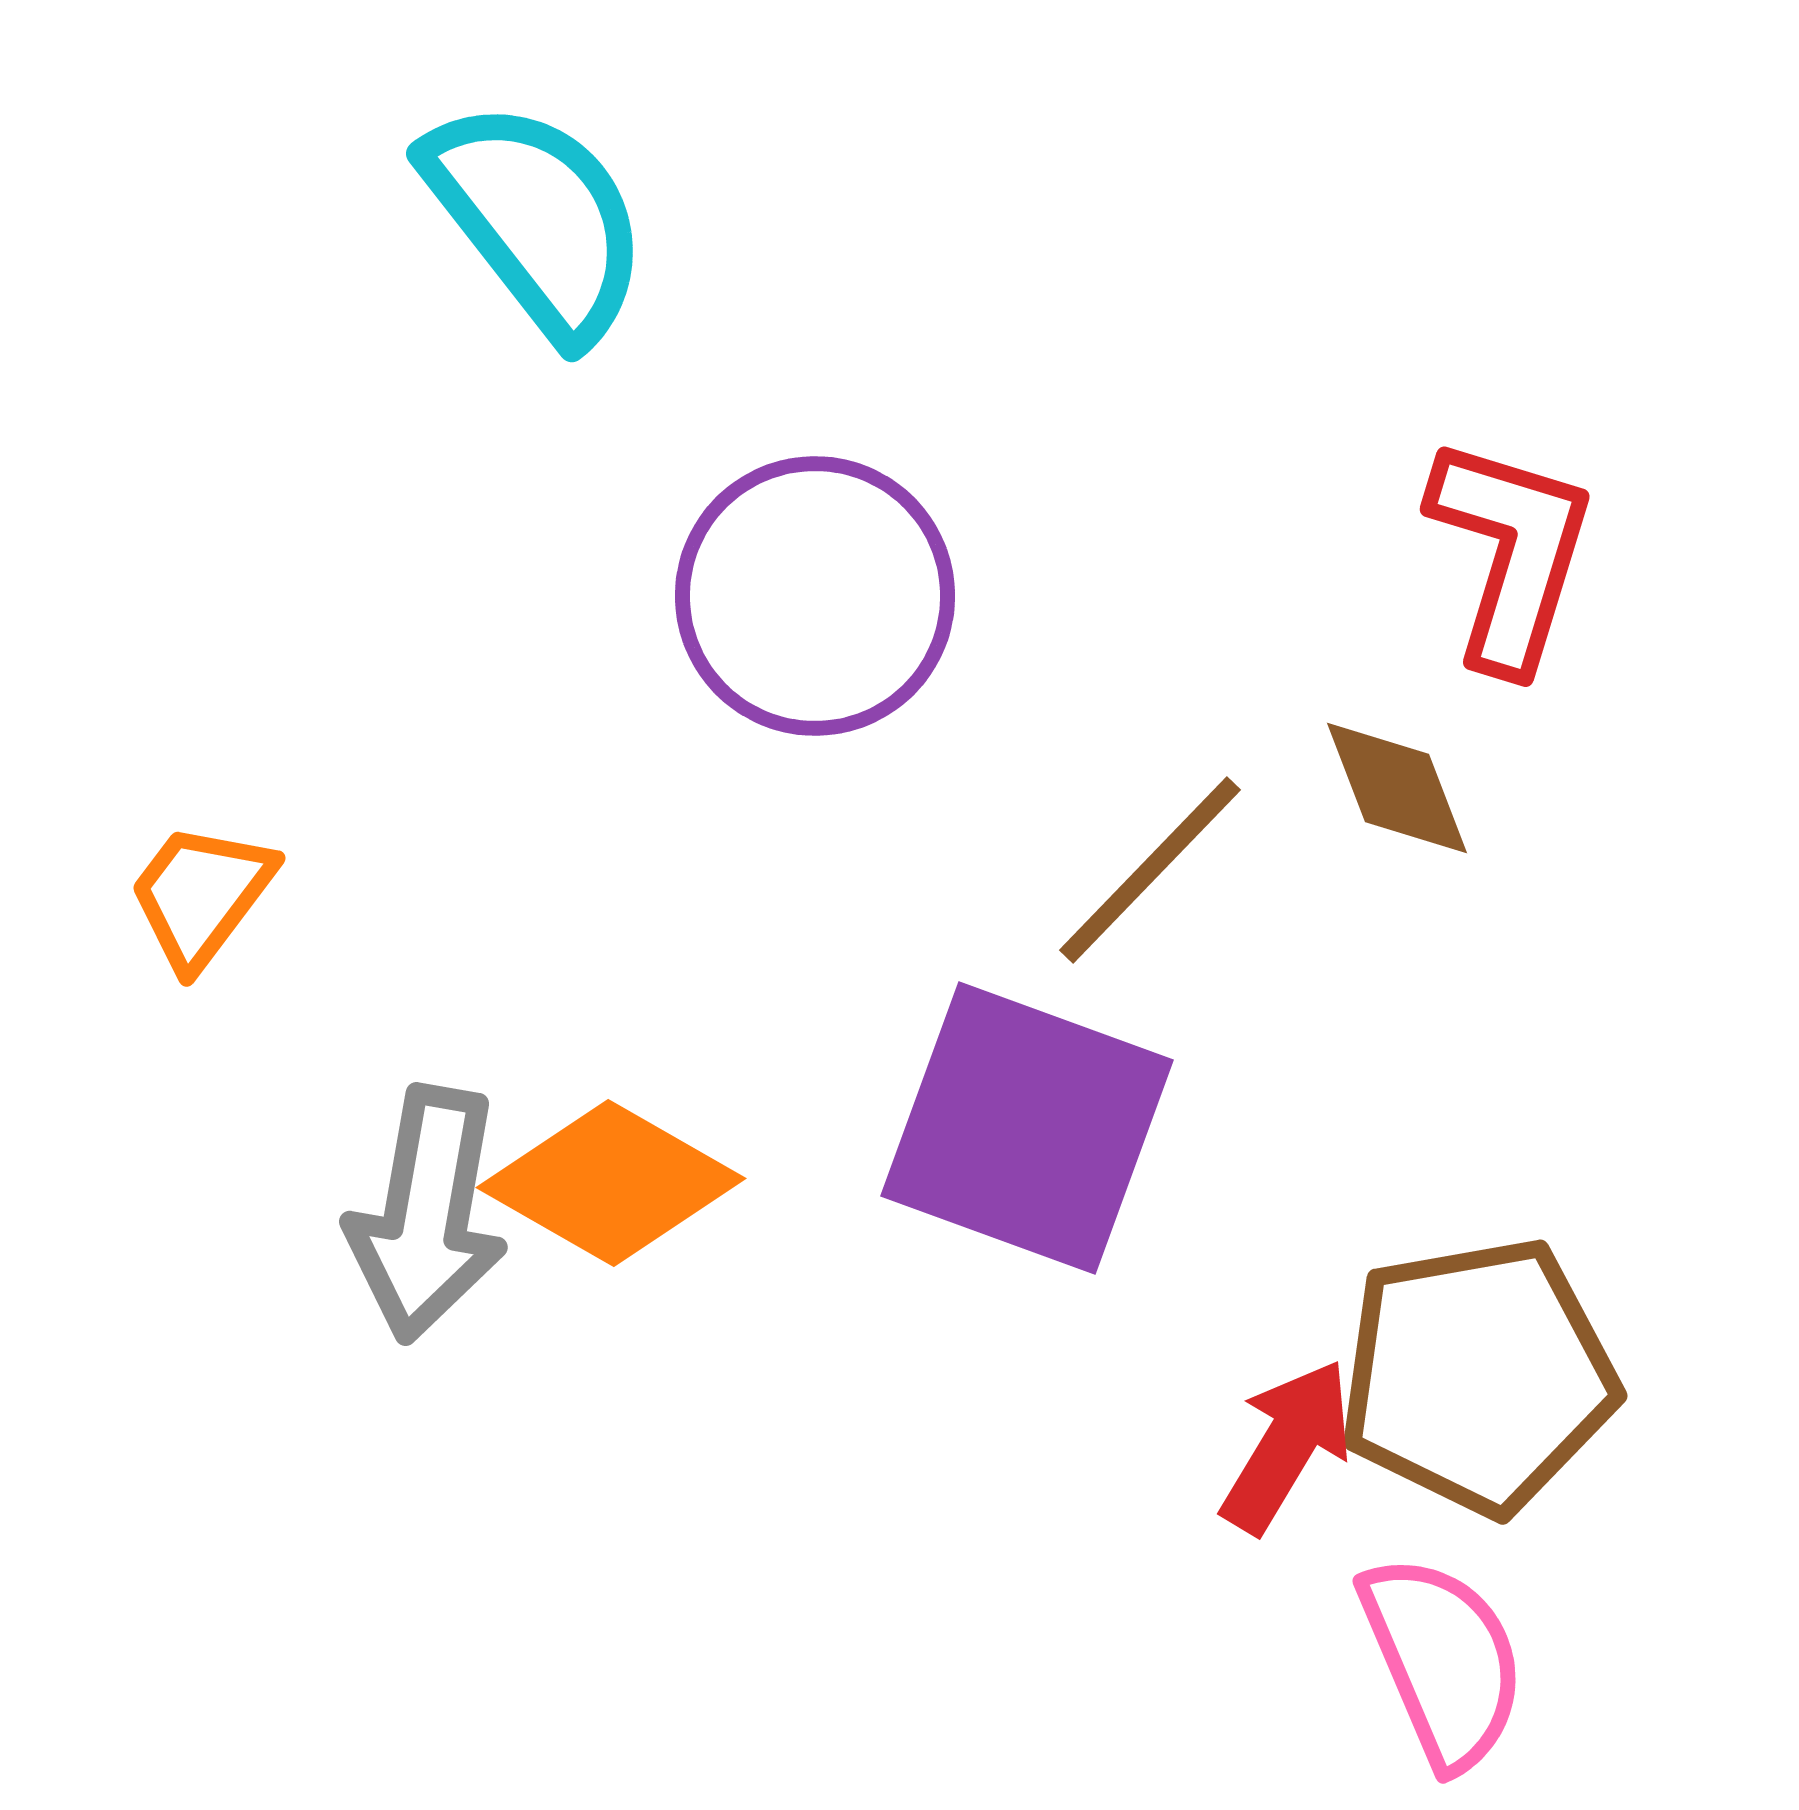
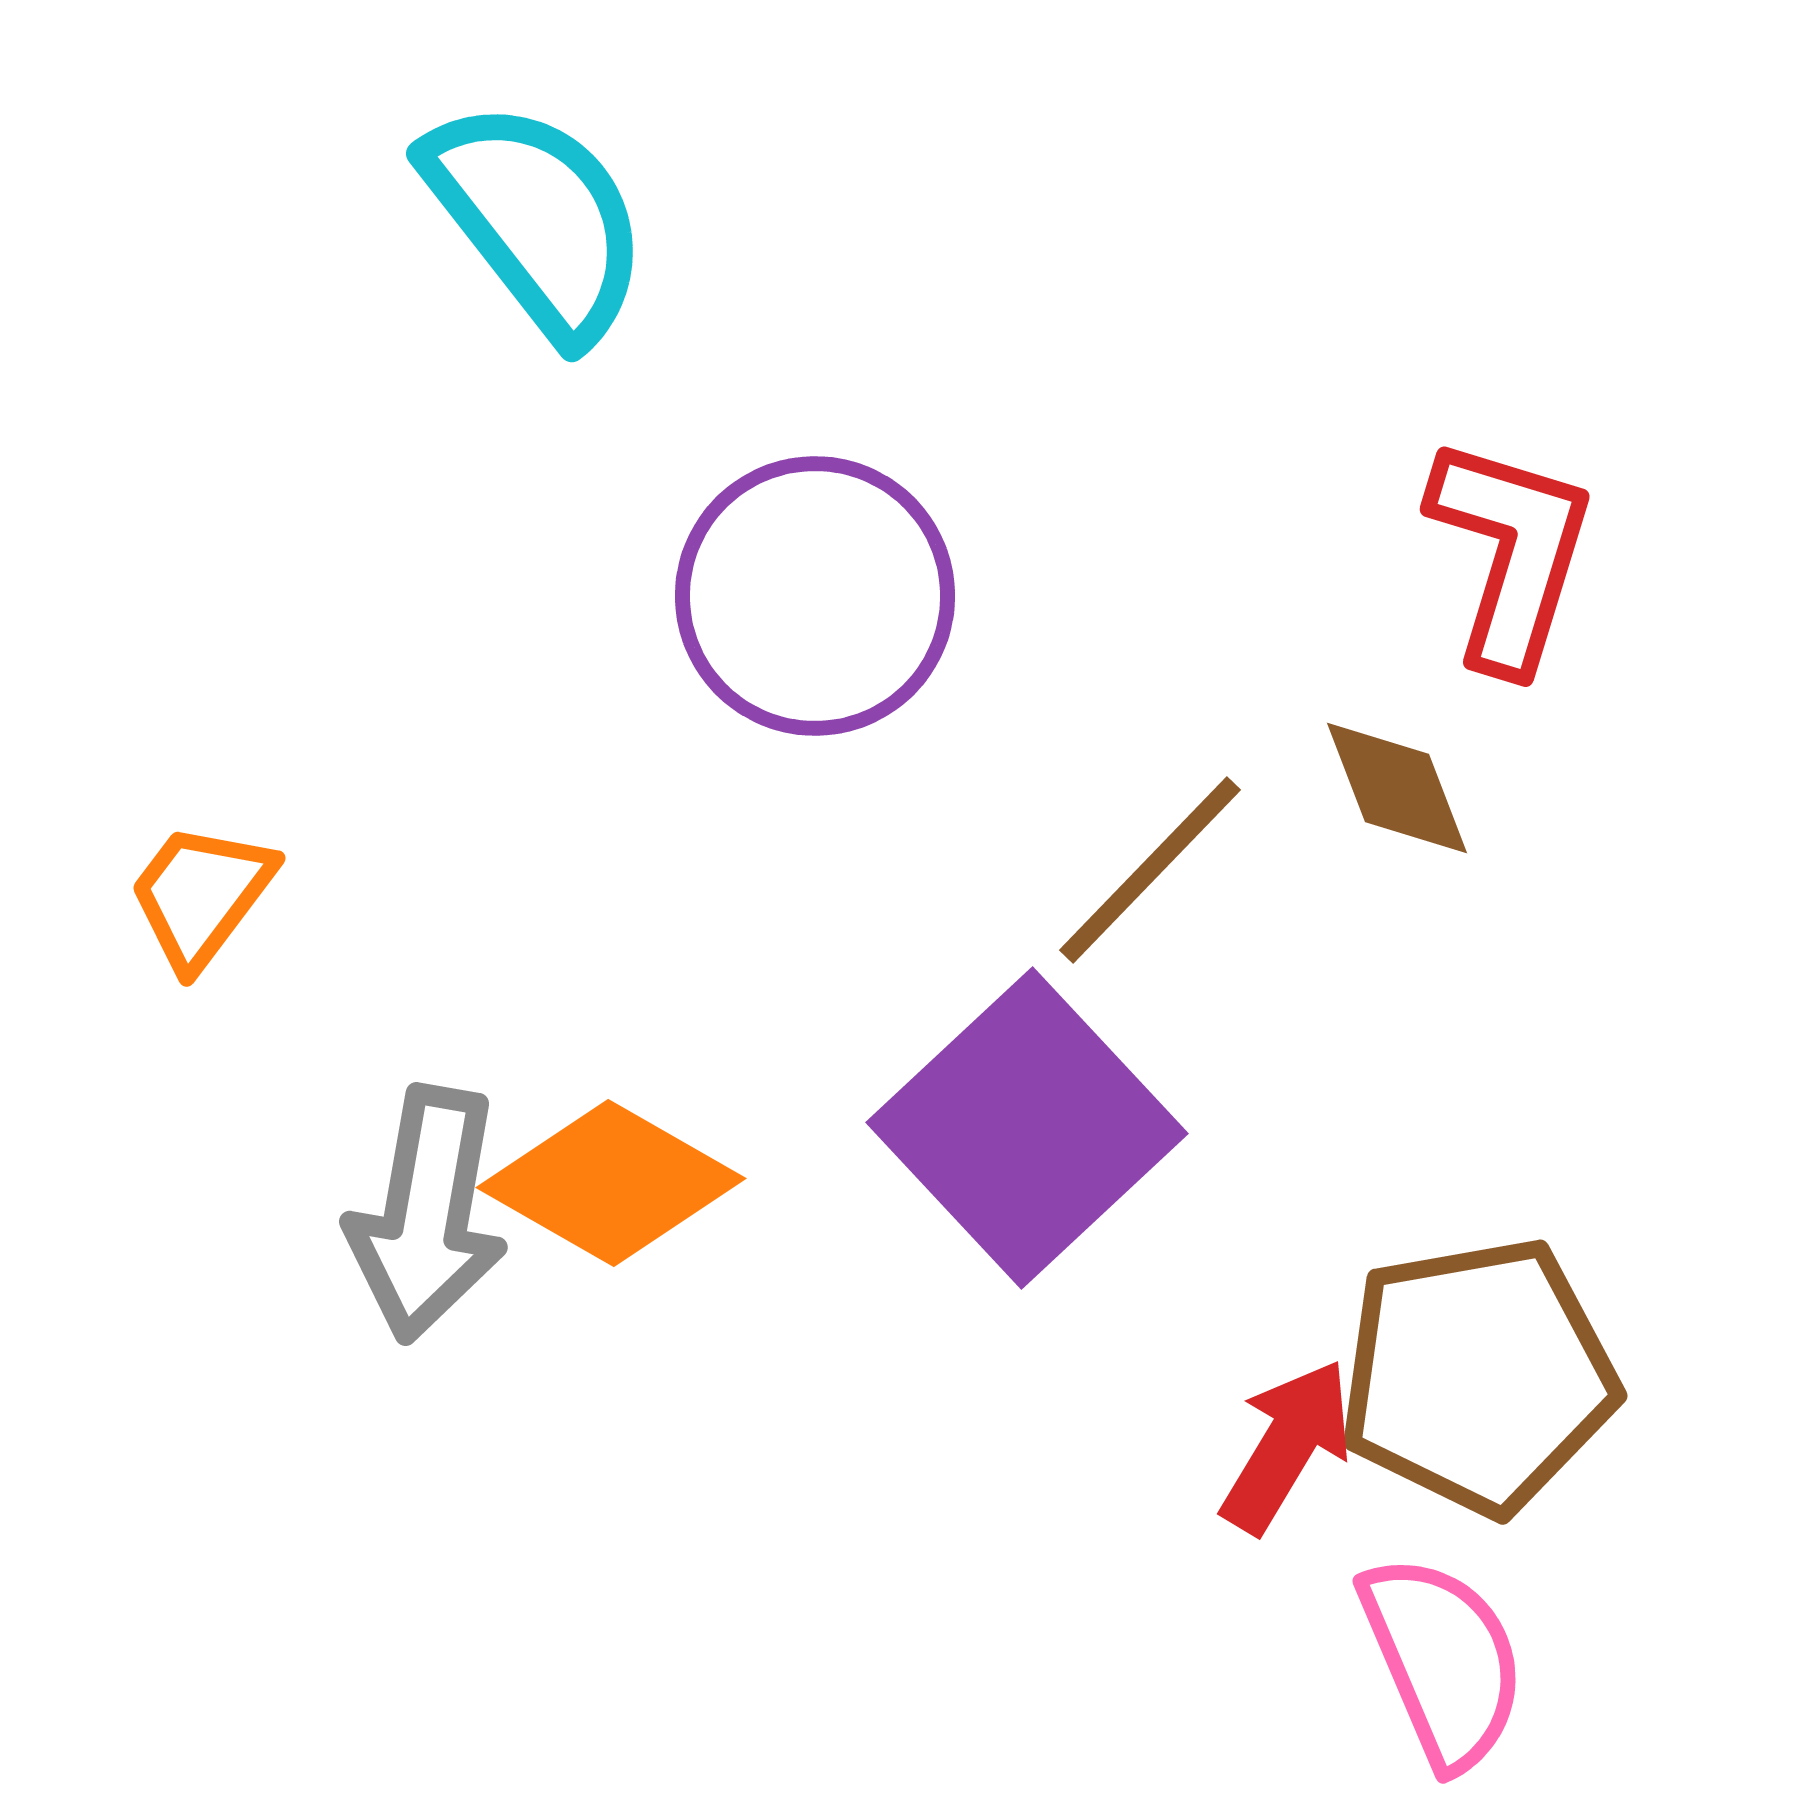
purple square: rotated 27 degrees clockwise
